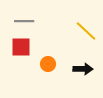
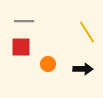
yellow line: moved 1 px right, 1 px down; rotated 15 degrees clockwise
